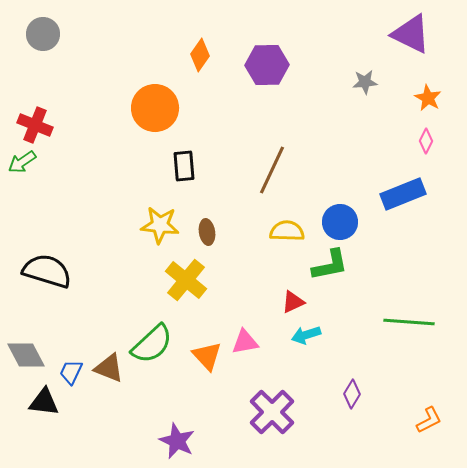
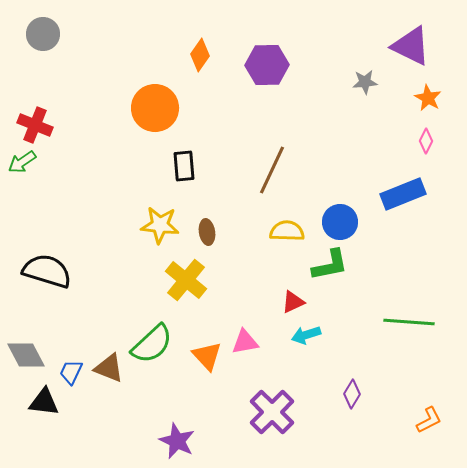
purple triangle: moved 12 px down
